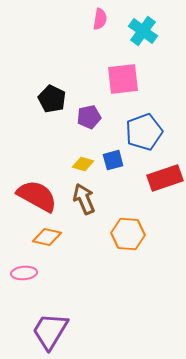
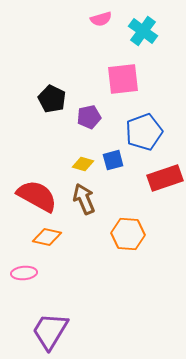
pink semicircle: moved 1 px right; rotated 65 degrees clockwise
